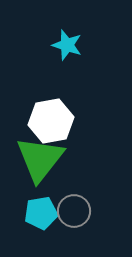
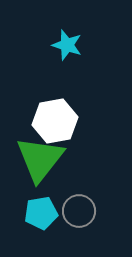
white hexagon: moved 4 px right
gray circle: moved 5 px right
